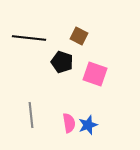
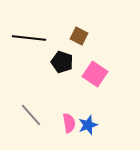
pink square: rotated 15 degrees clockwise
gray line: rotated 35 degrees counterclockwise
